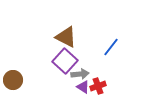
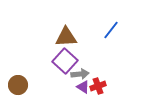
brown triangle: rotated 30 degrees counterclockwise
blue line: moved 17 px up
brown circle: moved 5 px right, 5 px down
